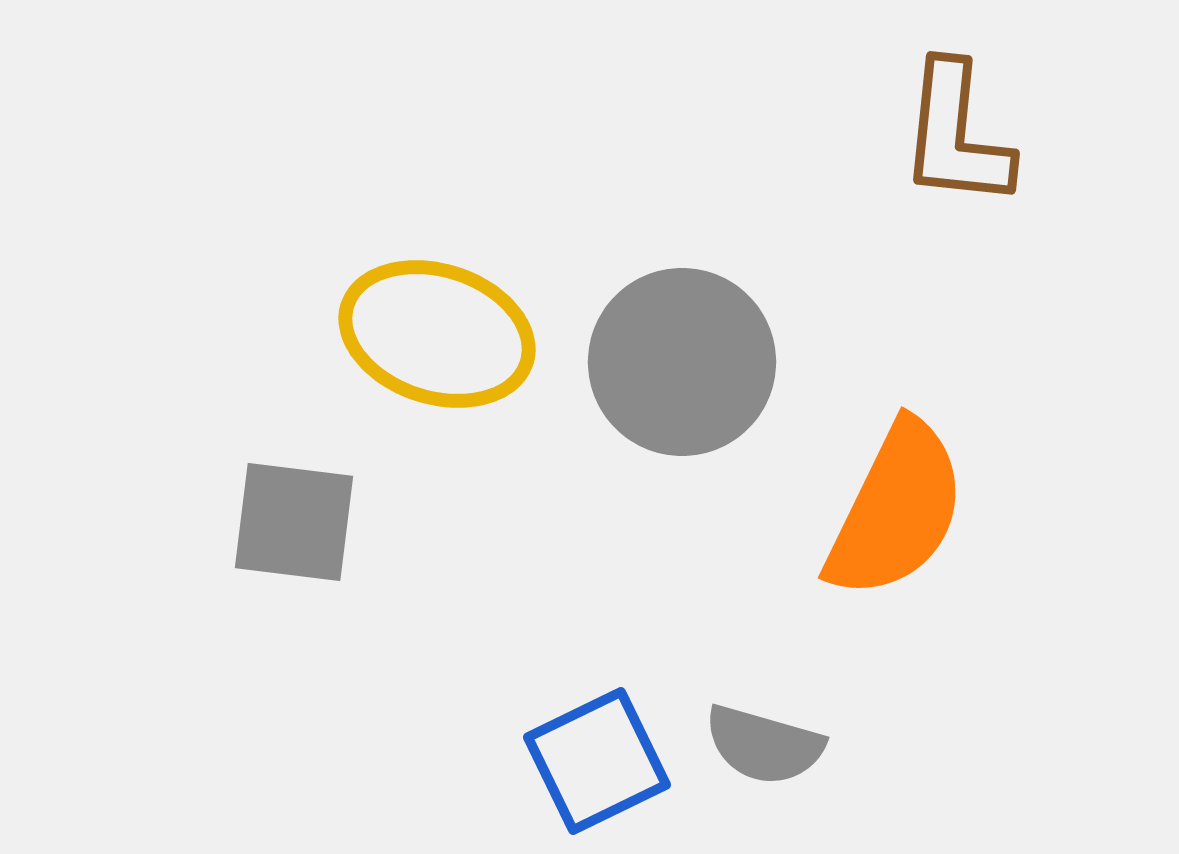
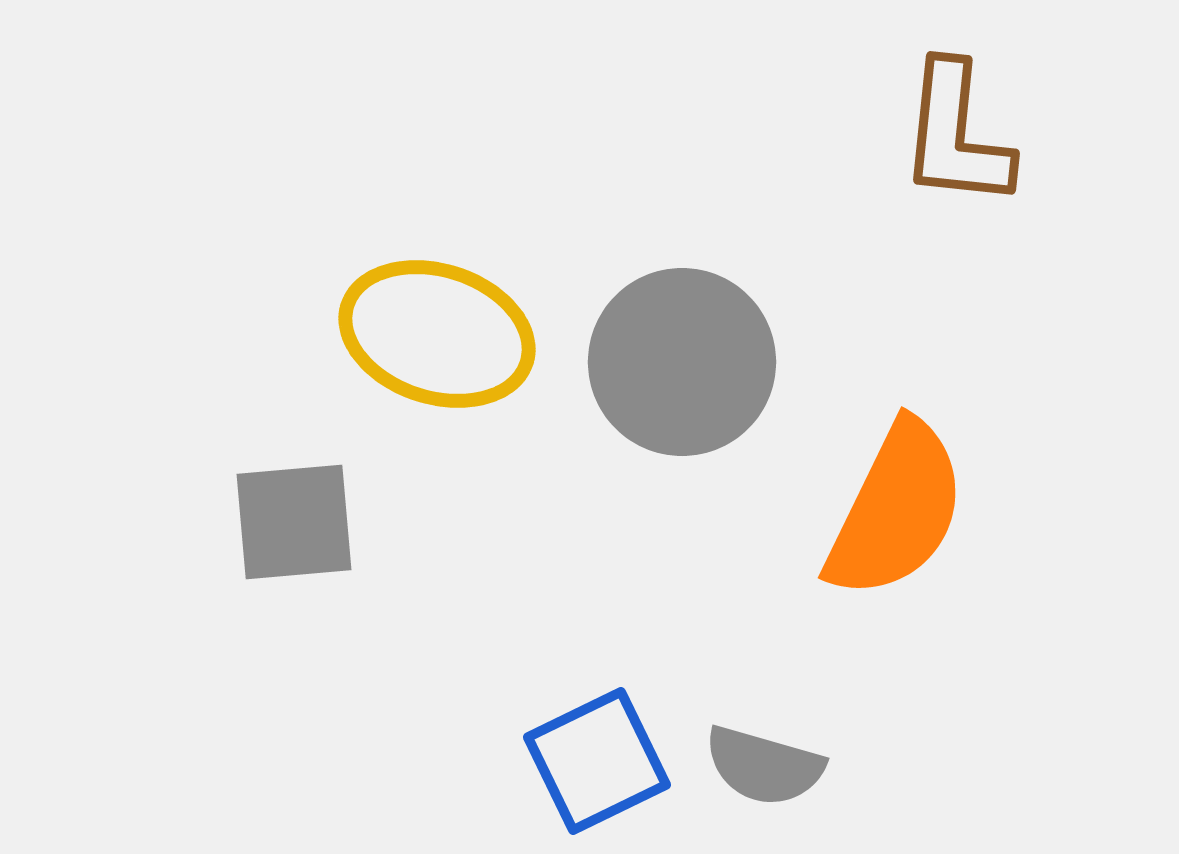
gray square: rotated 12 degrees counterclockwise
gray semicircle: moved 21 px down
